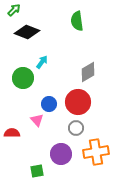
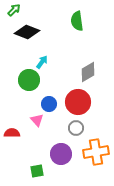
green circle: moved 6 px right, 2 px down
